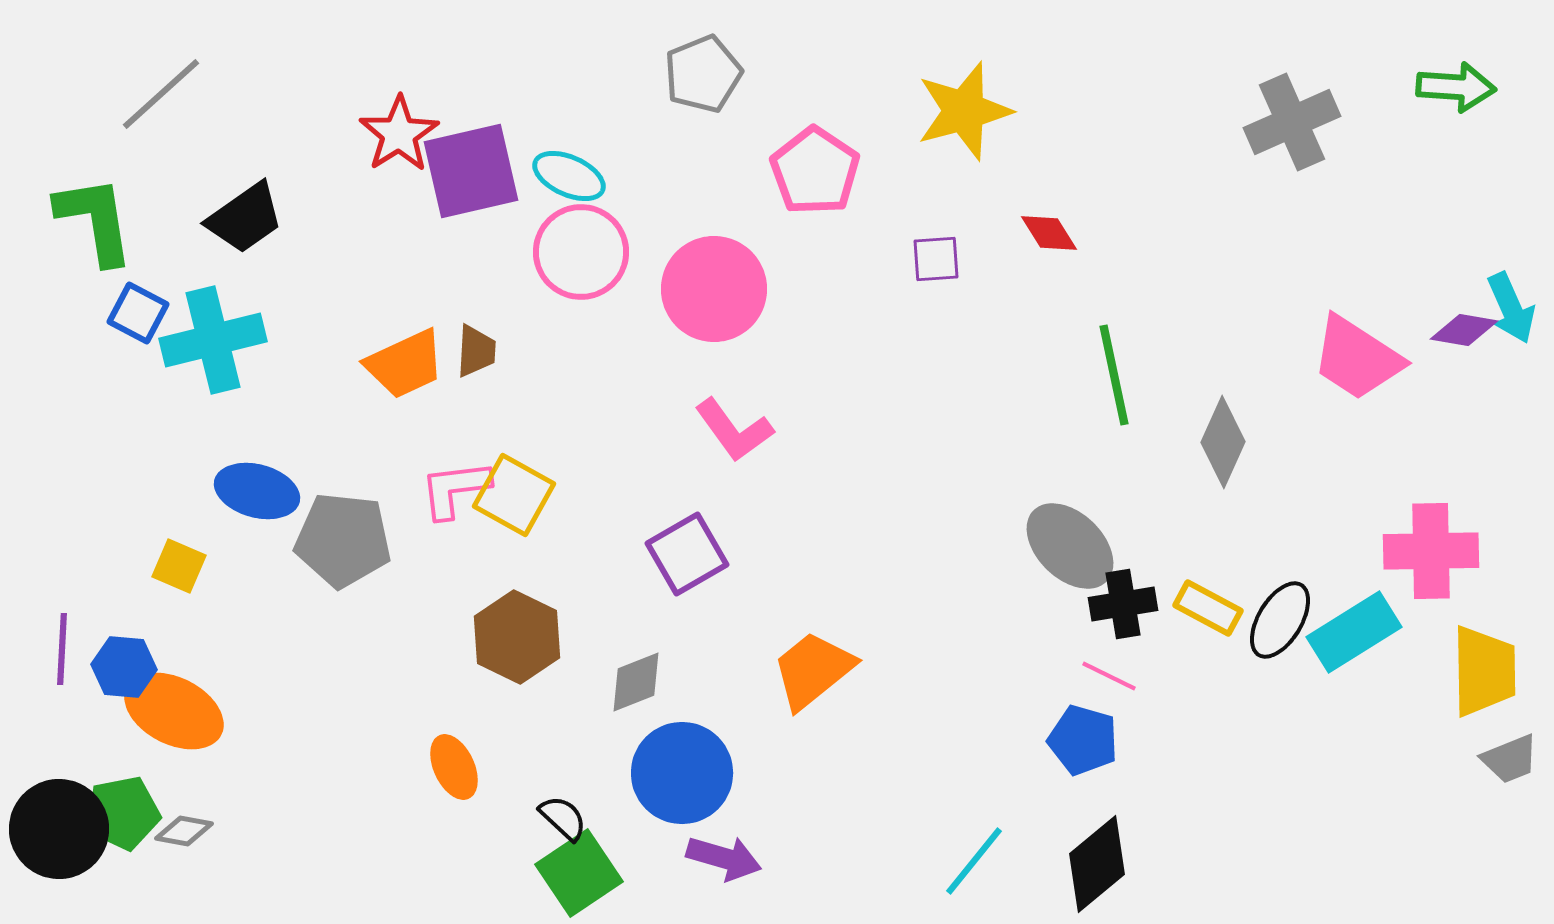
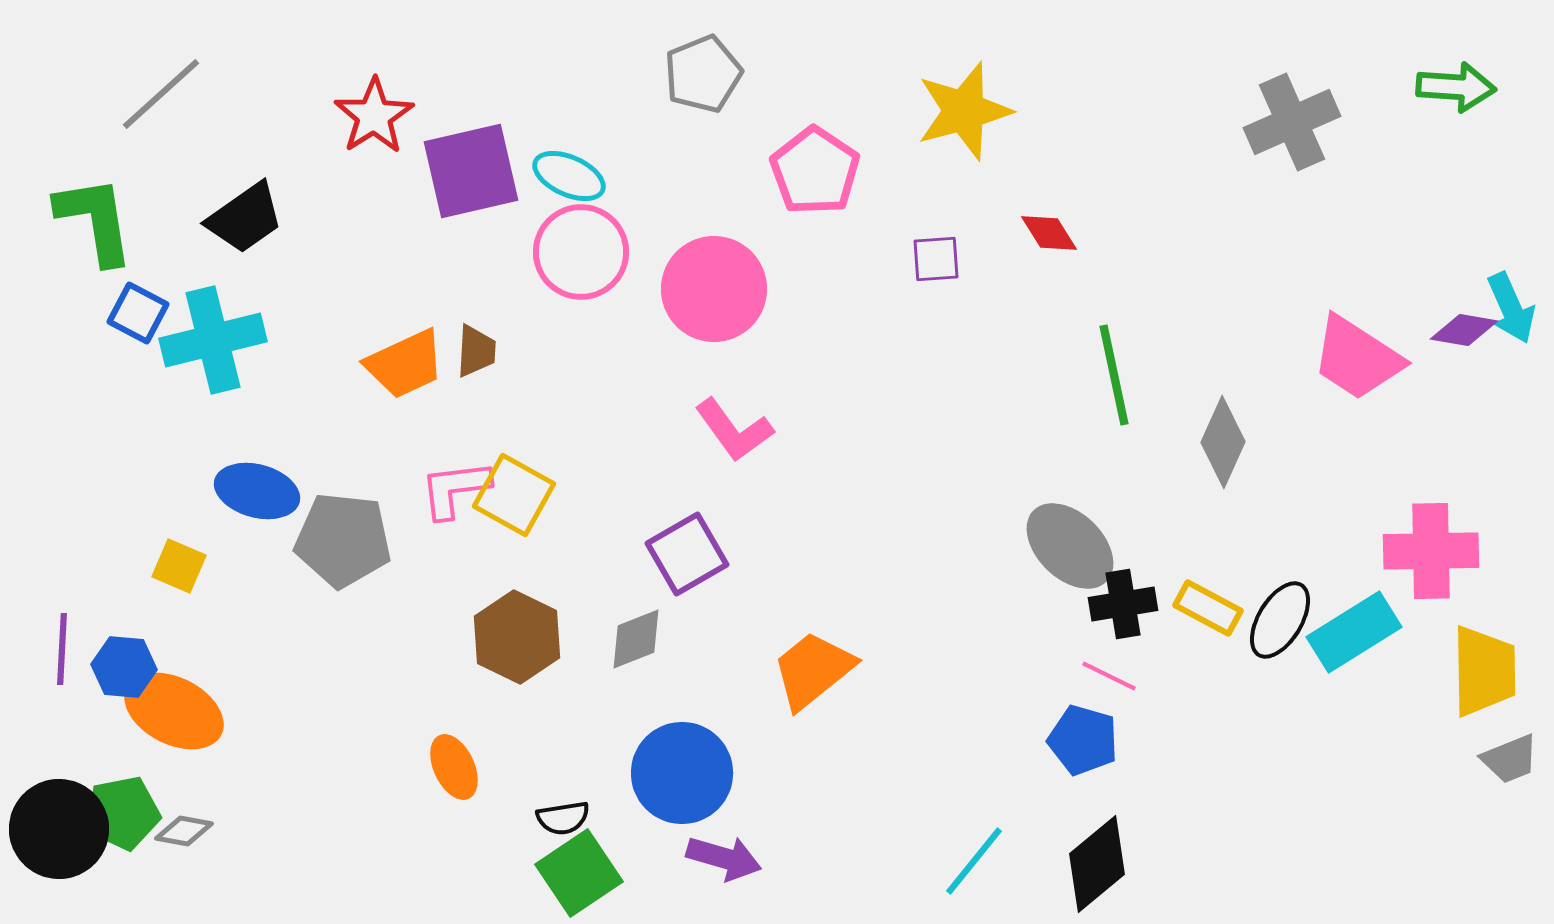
red star at (399, 134): moved 25 px left, 18 px up
gray diamond at (636, 682): moved 43 px up
black semicircle at (563, 818): rotated 128 degrees clockwise
